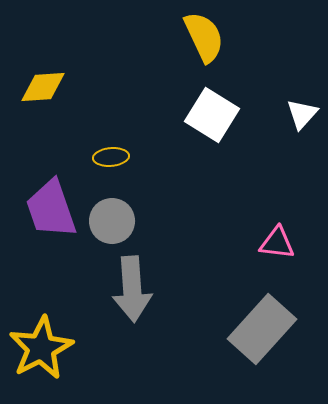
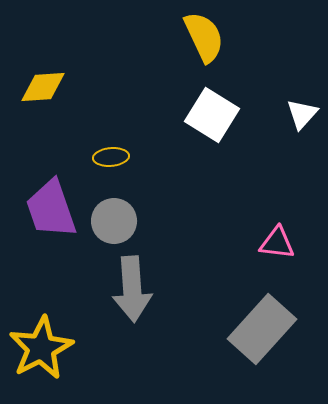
gray circle: moved 2 px right
